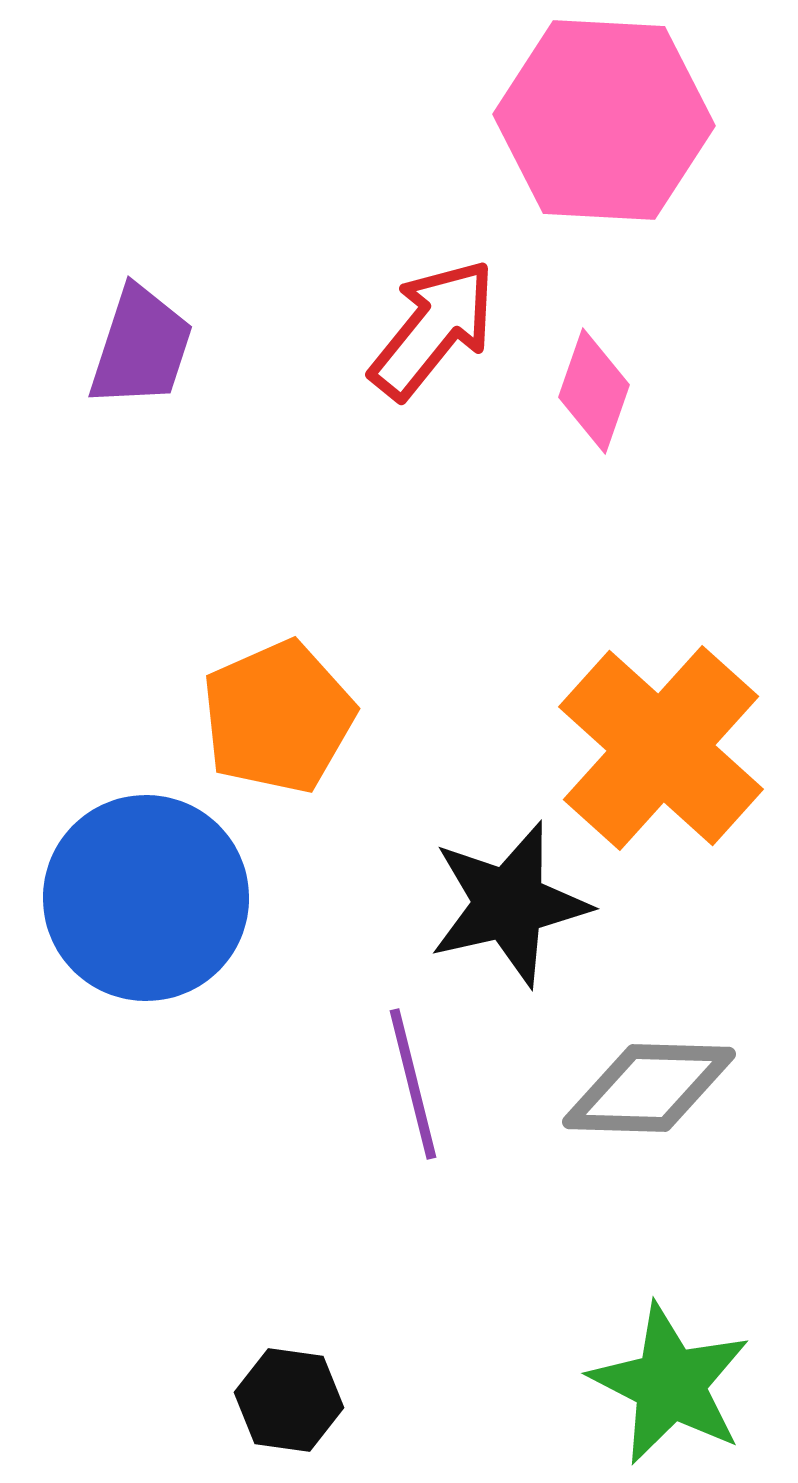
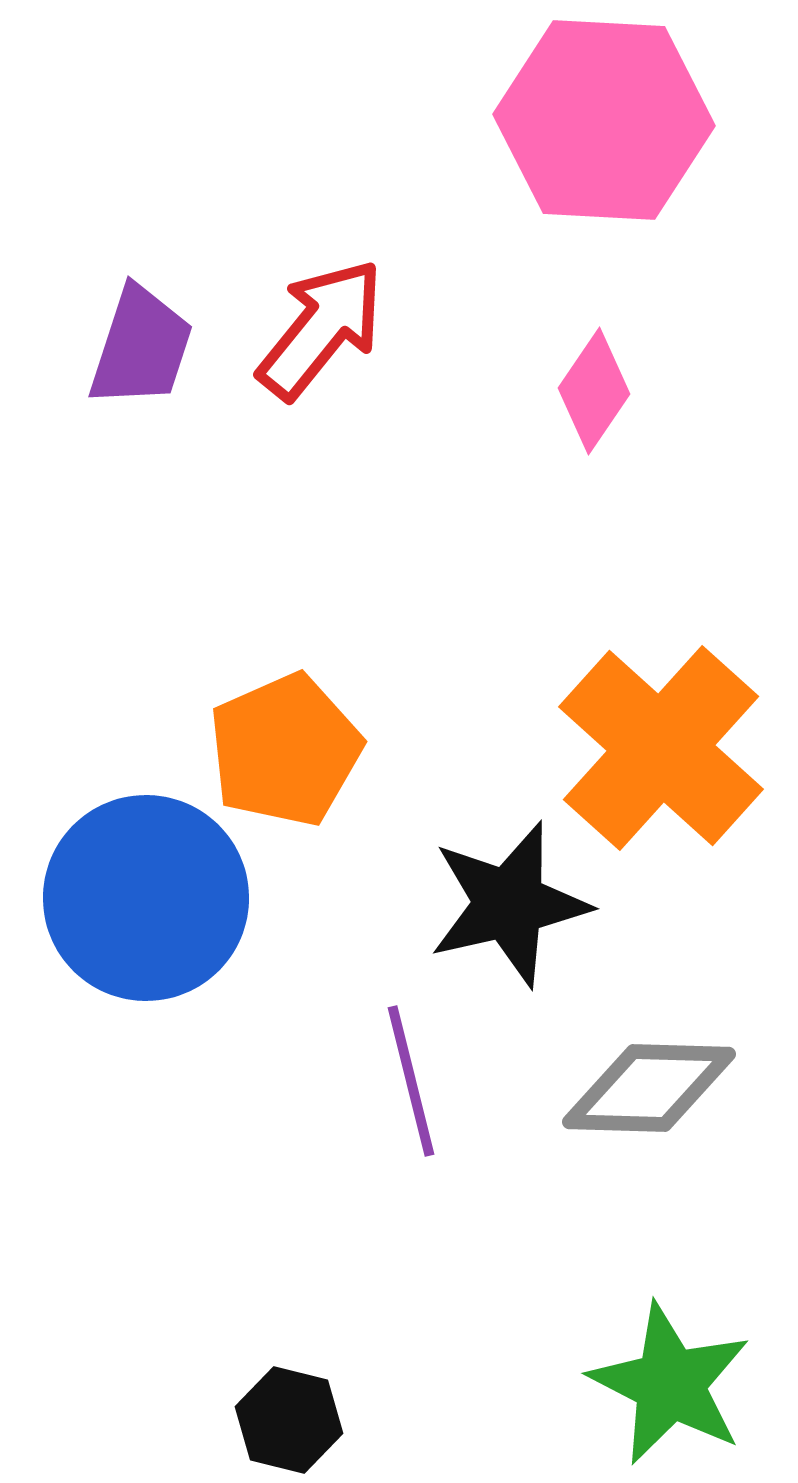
red arrow: moved 112 px left
pink diamond: rotated 15 degrees clockwise
orange pentagon: moved 7 px right, 33 px down
purple line: moved 2 px left, 3 px up
black hexagon: moved 20 px down; rotated 6 degrees clockwise
